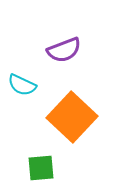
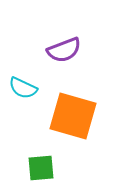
cyan semicircle: moved 1 px right, 3 px down
orange square: moved 1 px right, 1 px up; rotated 27 degrees counterclockwise
